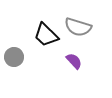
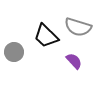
black trapezoid: moved 1 px down
gray circle: moved 5 px up
